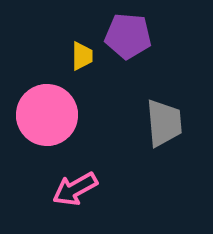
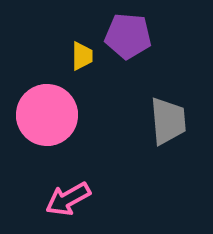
gray trapezoid: moved 4 px right, 2 px up
pink arrow: moved 7 px left, 10 px down
